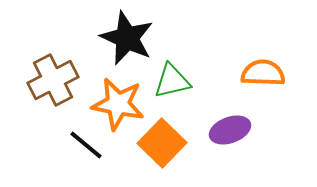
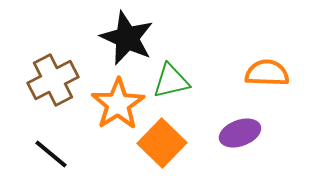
orange semicircle: moved 4 px right
green triangle: moved 1 px left
orange star: rotated 28 degrees clockwise
purple ellipse: moved 10 px right, 3 px down
black line: moved 35 px left, 9 px down
